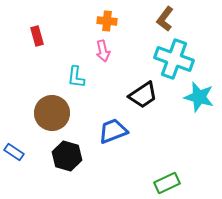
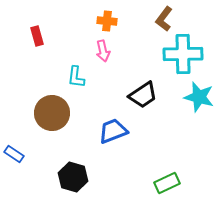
brown L-shape: moved 1 px left
cyan cross: moved 9 px right, 5 px up; rotated 21 degrees counterclockwise
blue rectangle: moved 2 px down
black hexagon: moved 6 px right, 21 px down
